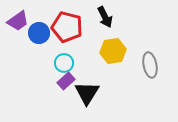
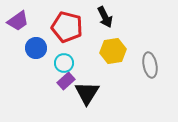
blue circle: moved 3 px left, 15 px down
